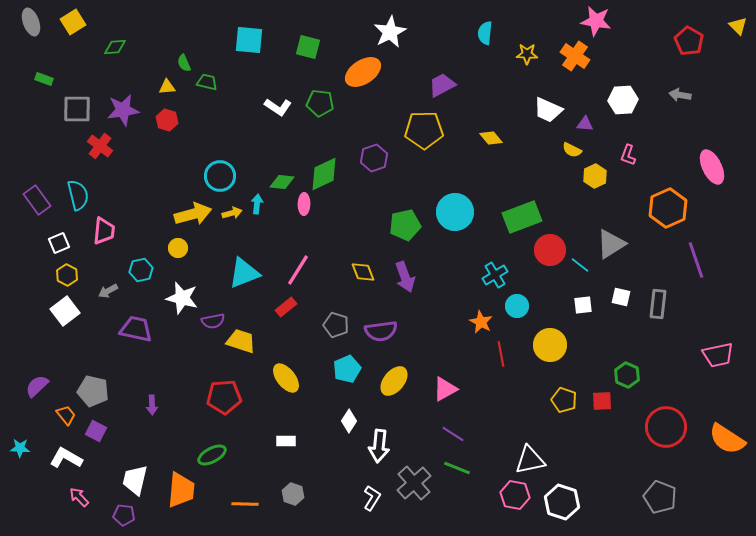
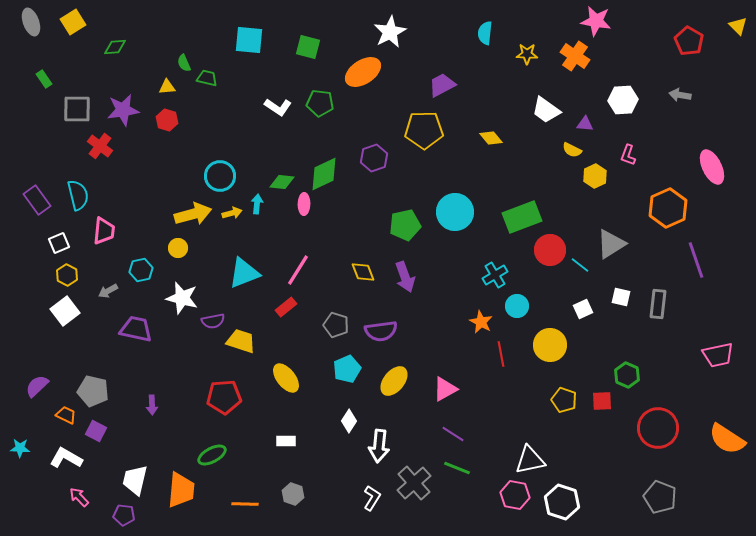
green rectangle at (44, 79): rotated 36 degrees clockwise
green trapezoid at (207, 82): moved 4 px up
white trapezoid at (548, 110): moved 2 px left; rotated 12 degrees clockwise
white square at (583, 305): moved 4 px down; rotated 18 degrees counterclockwise
orange trapezoid at (66, 415): rotated 25 degrees counterclockwise
red circle at (666, 427): moved 8 px left, 1 px down
